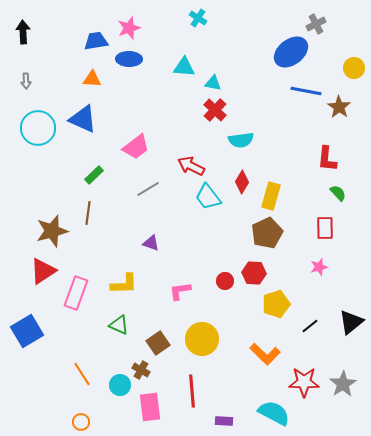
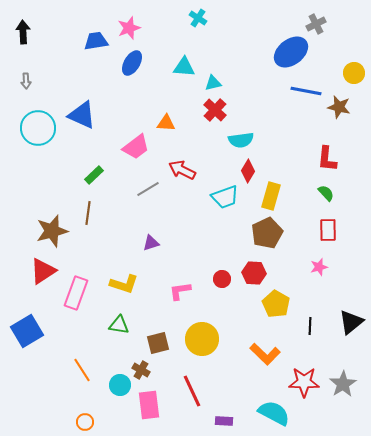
blue ellipse at (129, 59): moved 3 px right, 4 px down; rotated 60 degrees counterclockwise
yellow circle at (354, 68): moved 5 px down
orange triangle at (92, 79): moved 74 px right, 44 px down
cyan triangle at (213, 83): rotated 24 degrees counterclockwise
brown star at (339, 107): rotated 20 degrees counterclockwise
blue triangle at (83, 119): moved 1 px left, 4 px up
red arrow at (191, 166): moved 9 px left, 4 px down
red diamond at (242, 182): moved 6 px right, 11 px up
green semicircle at (338, 193): moved 12 px left
cyan trapezoid at (208, 197): moved 17 px right; rotated 72 degrees counterclockwise
red rectangle at (325, 228): moved 3 px right, 2 px down
purple triangle at (151, 243): rotated 36 degrees counterclockwise
red circle at (225, 281): moved 3 px left, 2 px up
yellow L-shape at (124, 284): rotated 20 degrees clockwise
yellow pentagon at (276, 304): rotated 24 degrees counterclockwise
green triangle at (119, 325): rotated 15 degrees counterclockwise
black line at (310, 326): rotated 48 degrees counterclockwise
brown square at (158, 343): rotated 20 degrees clockwise
orange line at (82, 374): moved 4 px up
red line at (192, 391): rotated 20 degrees counterclockwise
pink rectangle at (150, 407): moved 1 px left, 2 px up
orange circle at (81, 422): moved 4 px right
